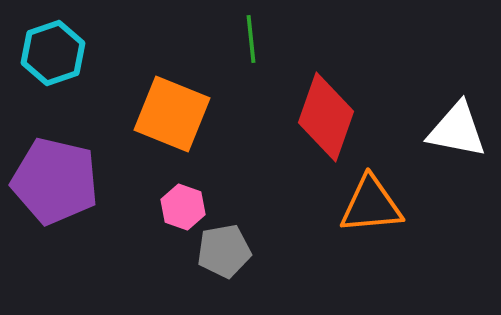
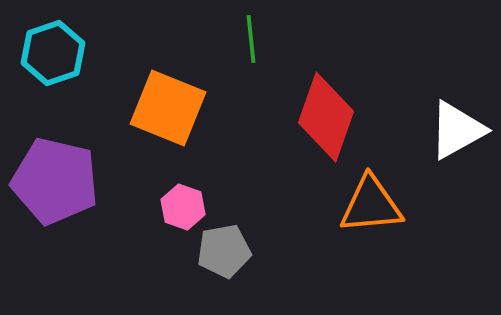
orange square: moved 4 px left, 6 px up
white triangle: rotated 40 degrees counterclockwise
